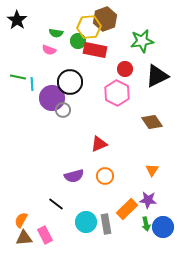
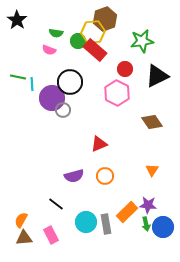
yellow hexagon: moved 4 px right, 5 px down
red rectangle: rotated 30 degrees clockwise
purple star: moved 5 px down
orange rectangle: moved 3 px down
pink rectangle: moved 6 px right
